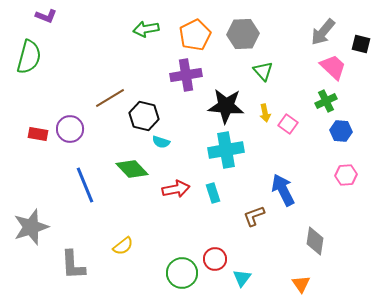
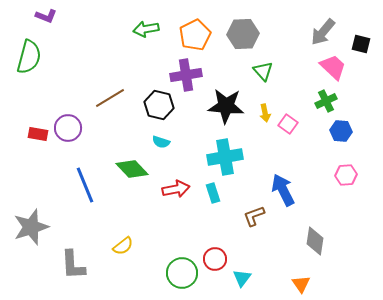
black hexagon: moved 15 px right, 11 px up
purple circle: moved 2 px left, 1 px up
cyan cross: moved 1 px left, 7 px down
